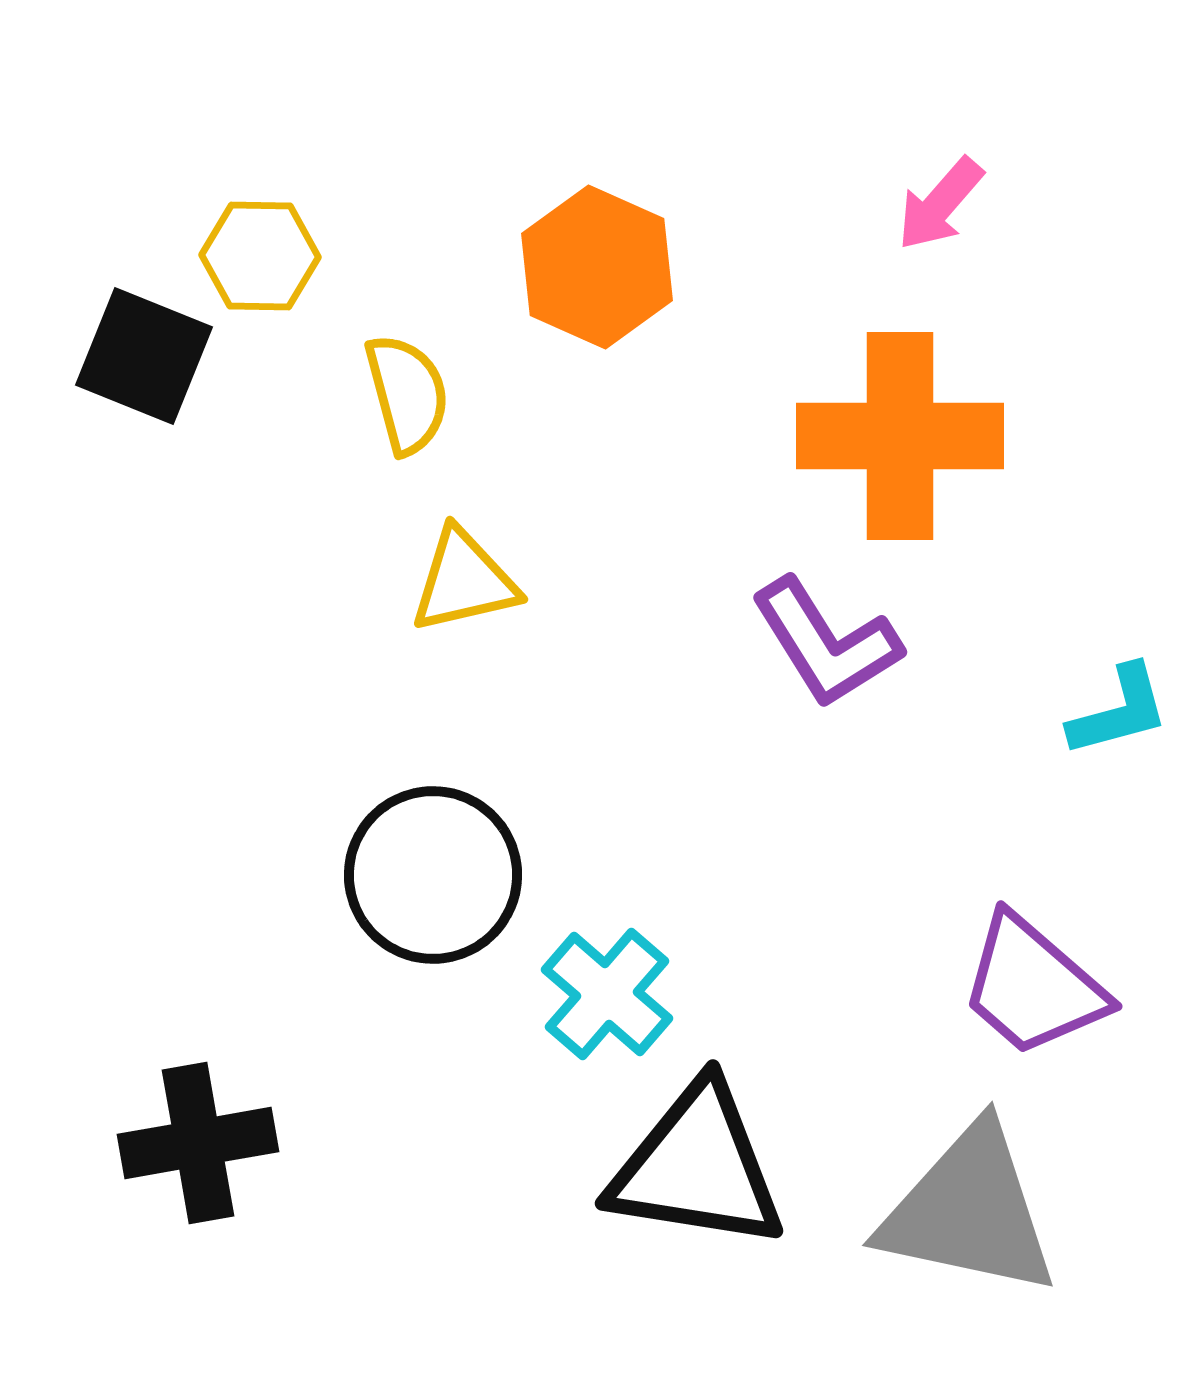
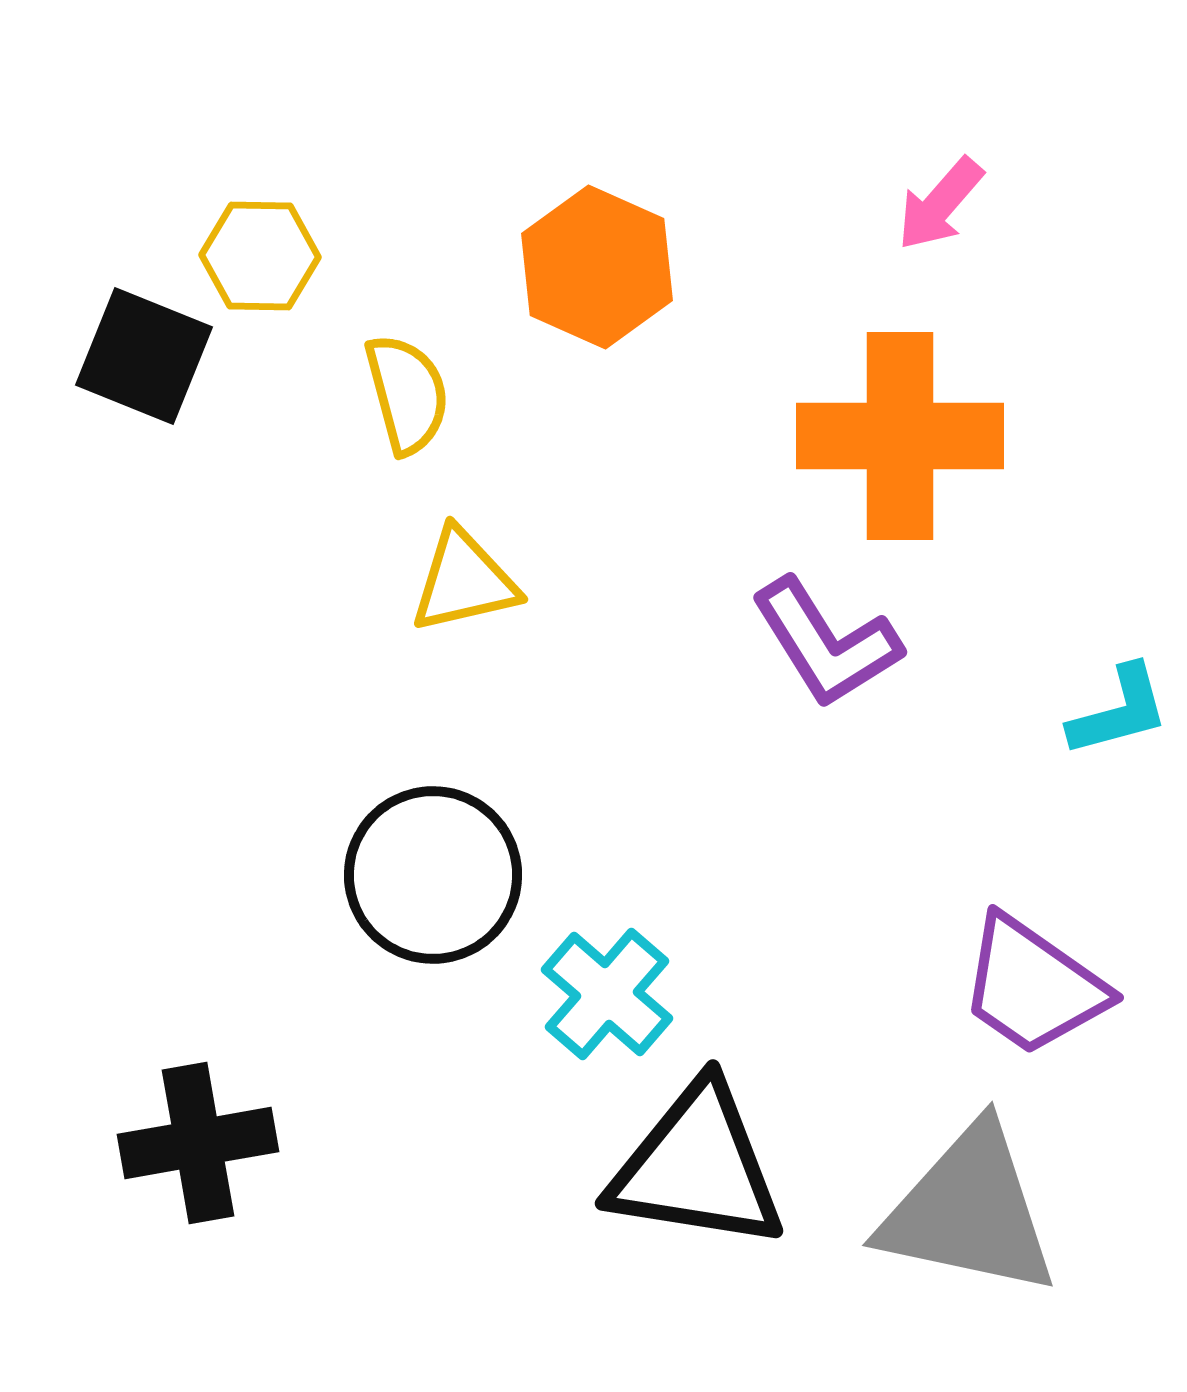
purple trapezoid: rotated 6 degrees counterclockwise
